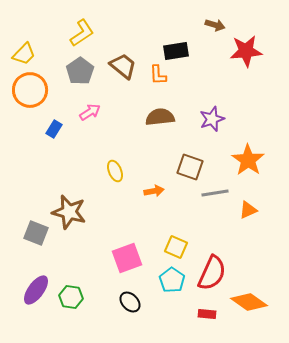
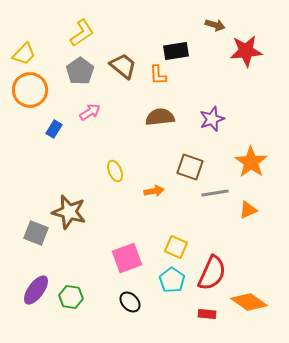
orange star: moved 3 px right, 2 px down
